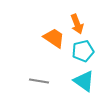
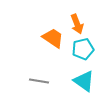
orange trapezoid: moved 1 px left
cyan pentagon: moved 2 px up
